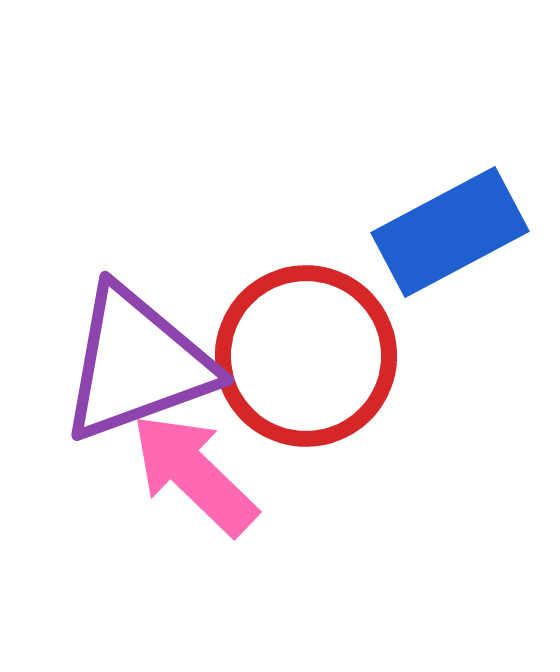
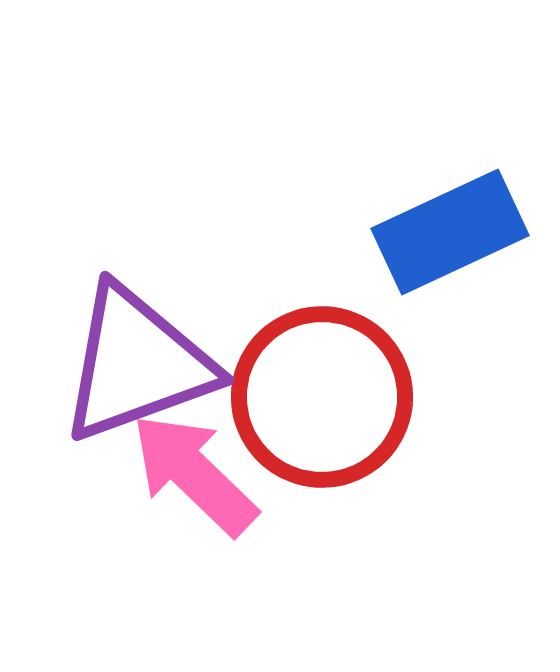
blue rectangle: rotated 3 degrees clockwise
red circle: moved 16 px right, 41 px down
